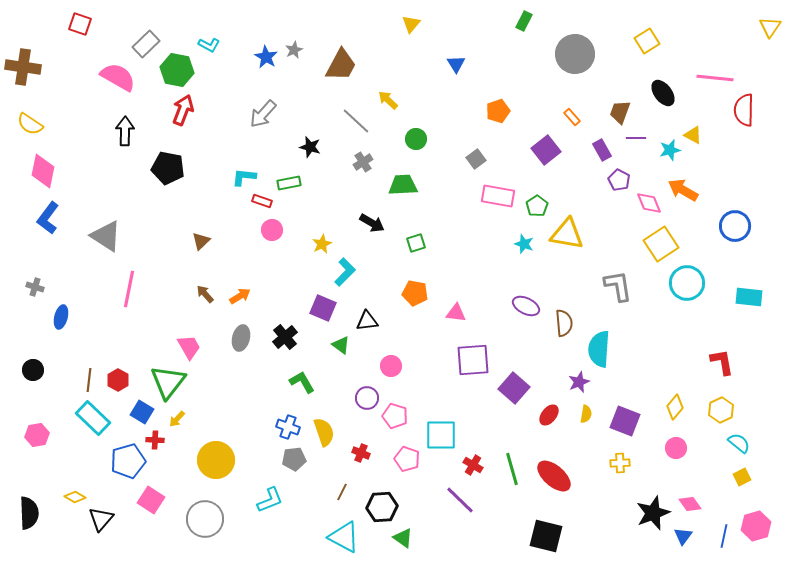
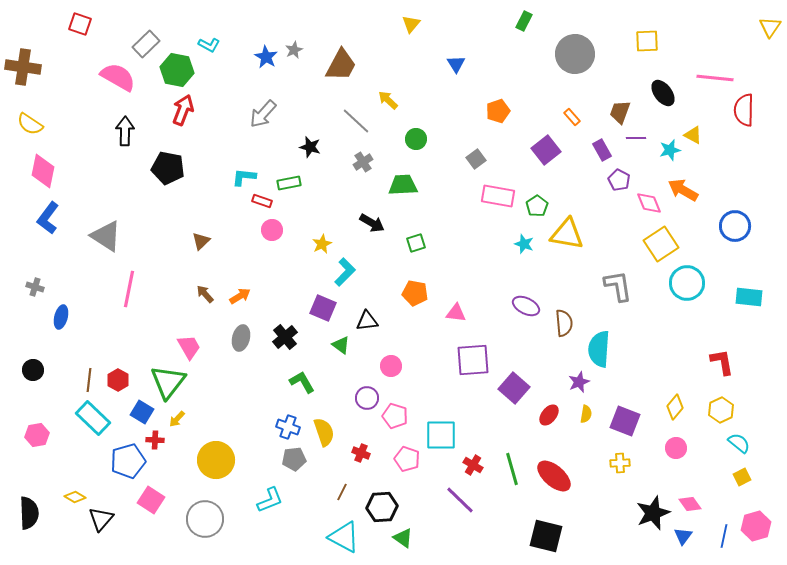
yellow square at (647, 41): rotated 30 degrees clockwise
